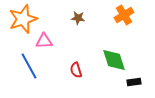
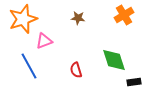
pink triangle: rotated 18 degrees counterclockwise
